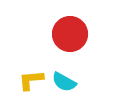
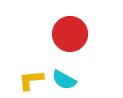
cyan semicircle: moved 2 px up
